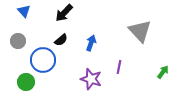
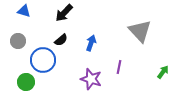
blue triangle: rotated 32 degrees counterclockwise
